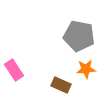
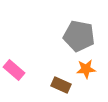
pink rectangle: rotated 15 degrees counterclockwise
